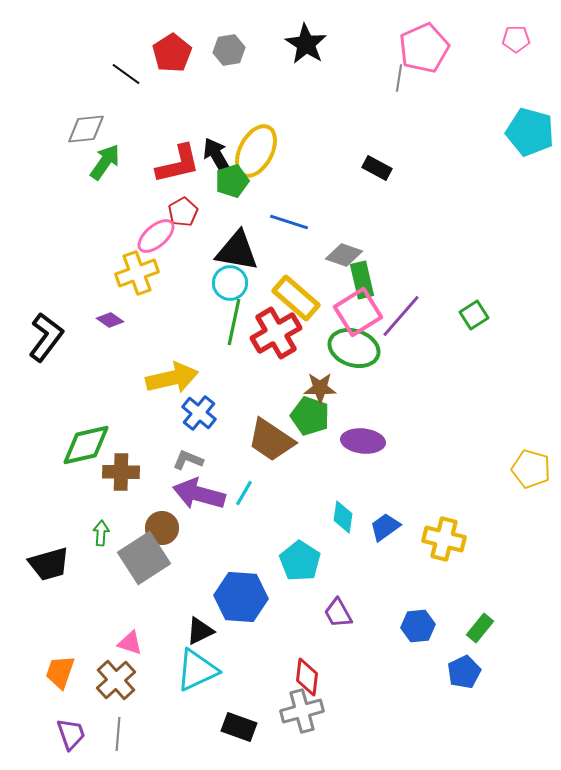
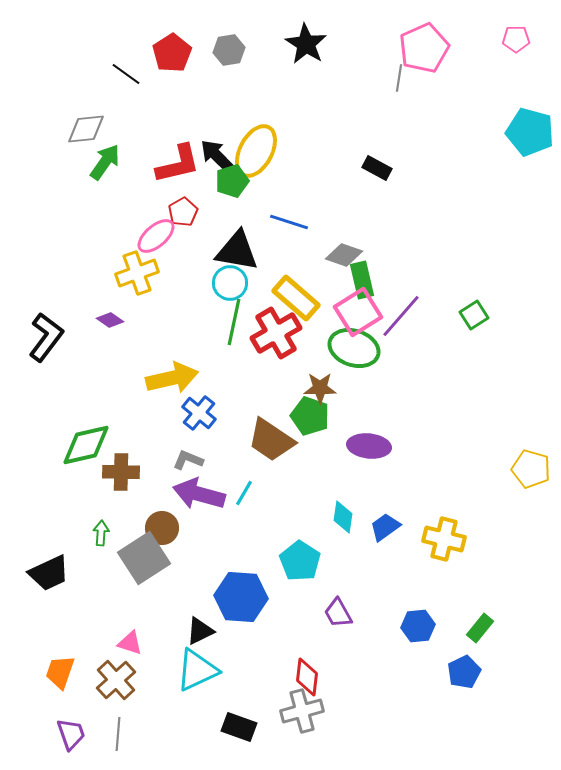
black arrow at (217, 156): rotated 15 degrees counterclockwise
purple ellipse at (363, 441): moved 6 px right, 5 px down
black trapezoid at (49, 564): moved 9 px down; rotated 9 degrees counterclockwise
